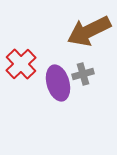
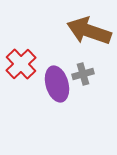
brown arrow: rotated 45 degrees clockwise
purple ellipse: moved 1 px left, 1 px down
